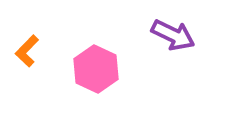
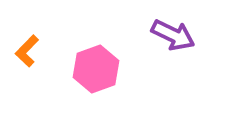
pink hexagon: rotated 15 degrees clockwise
